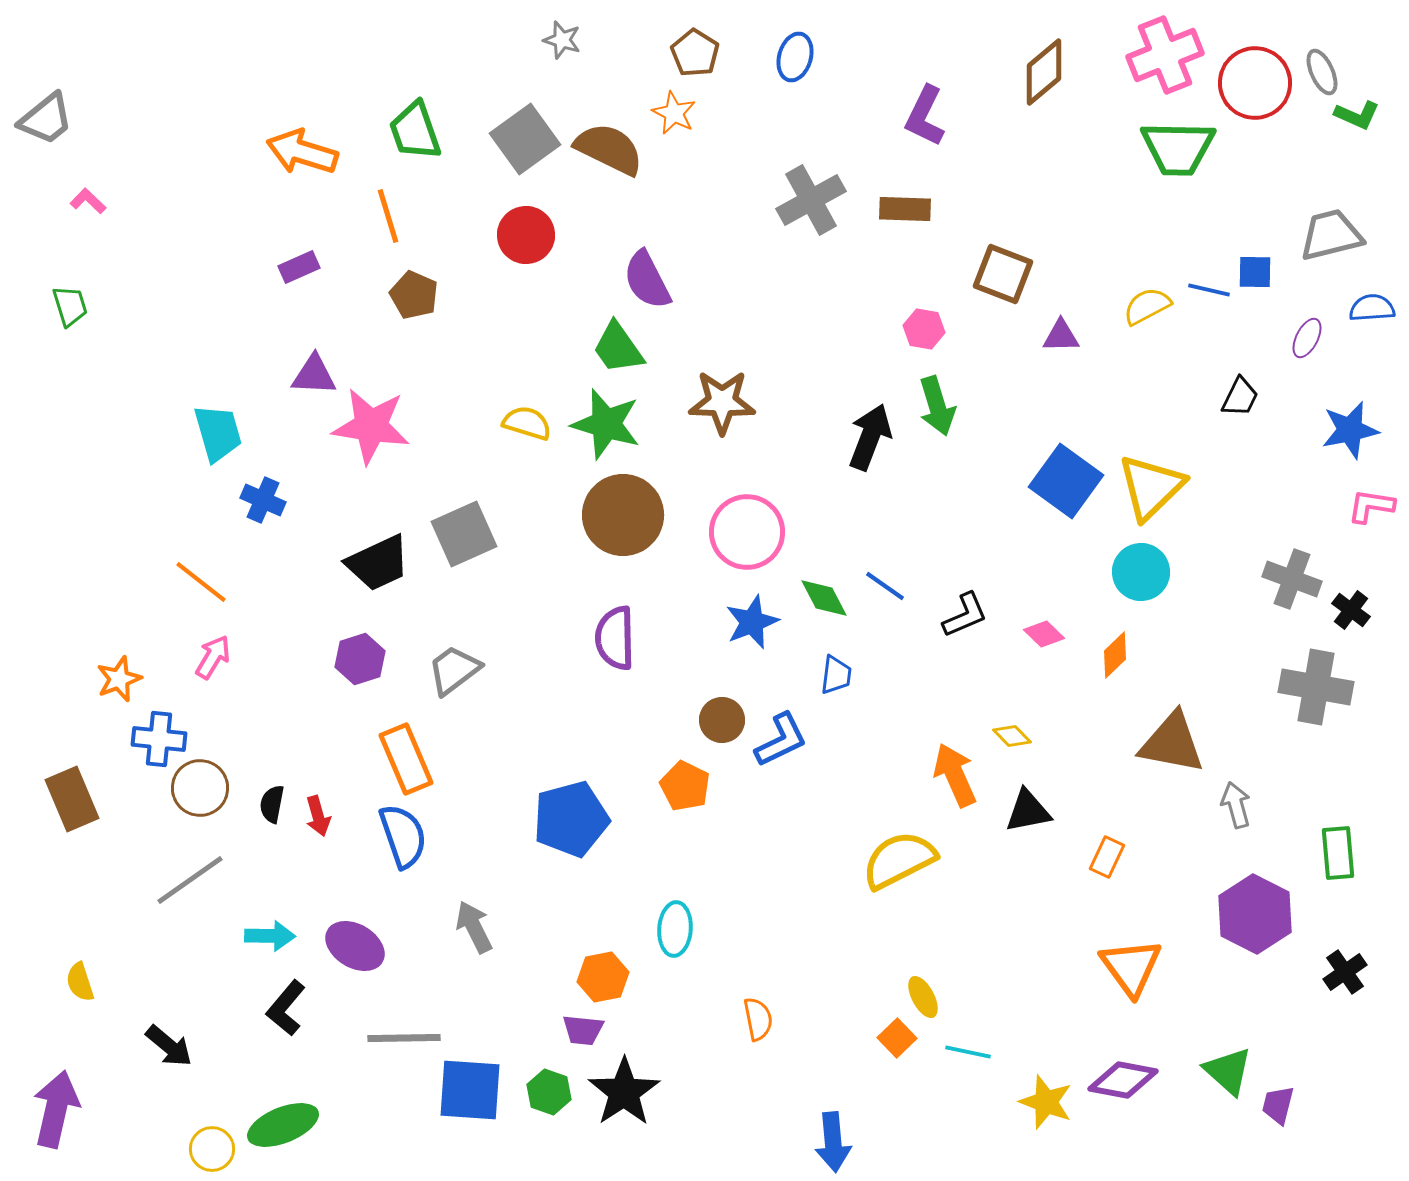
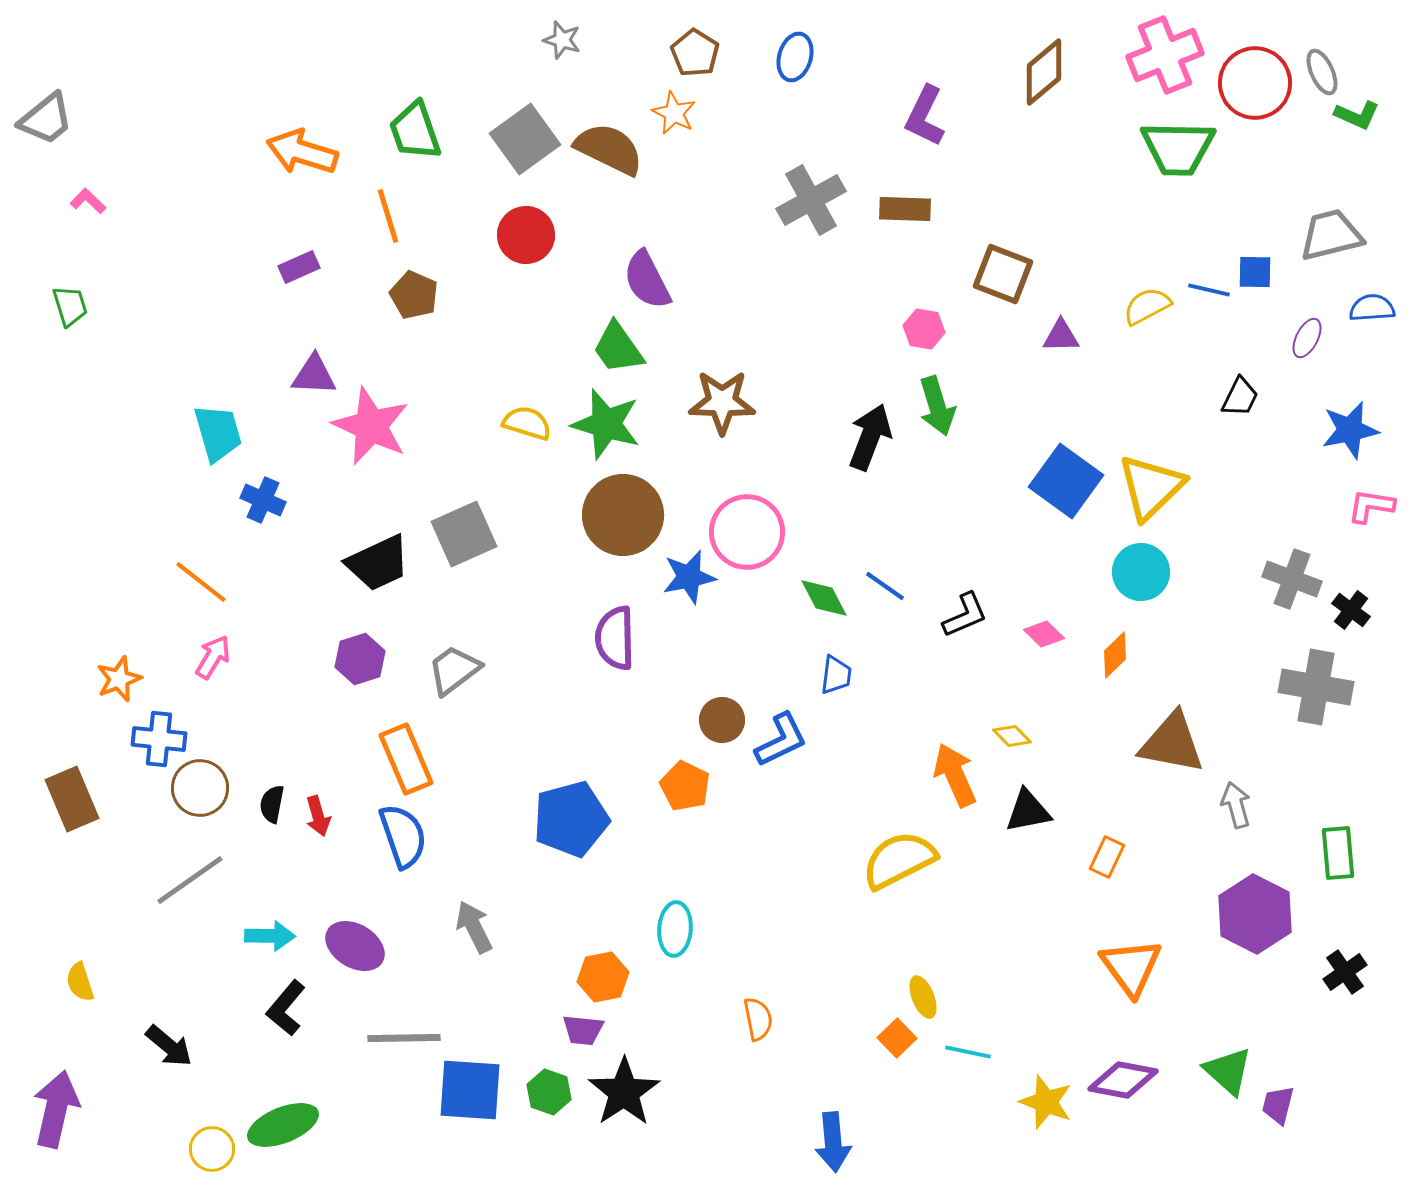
pink star at (371, 426): rotated 16 degrees clockwise
blue star at (752, 622): moved 63 px left, 45 px up; rotated 10 degrees clockwise
yellow ellipse at (923, 997): rotated 6 degrees clockwise
